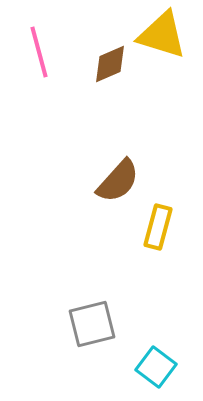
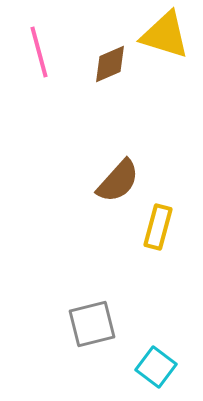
yellow triangle: moved 3 px right
